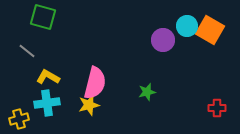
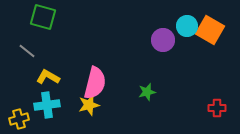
cyan cross: moved 2 px down
